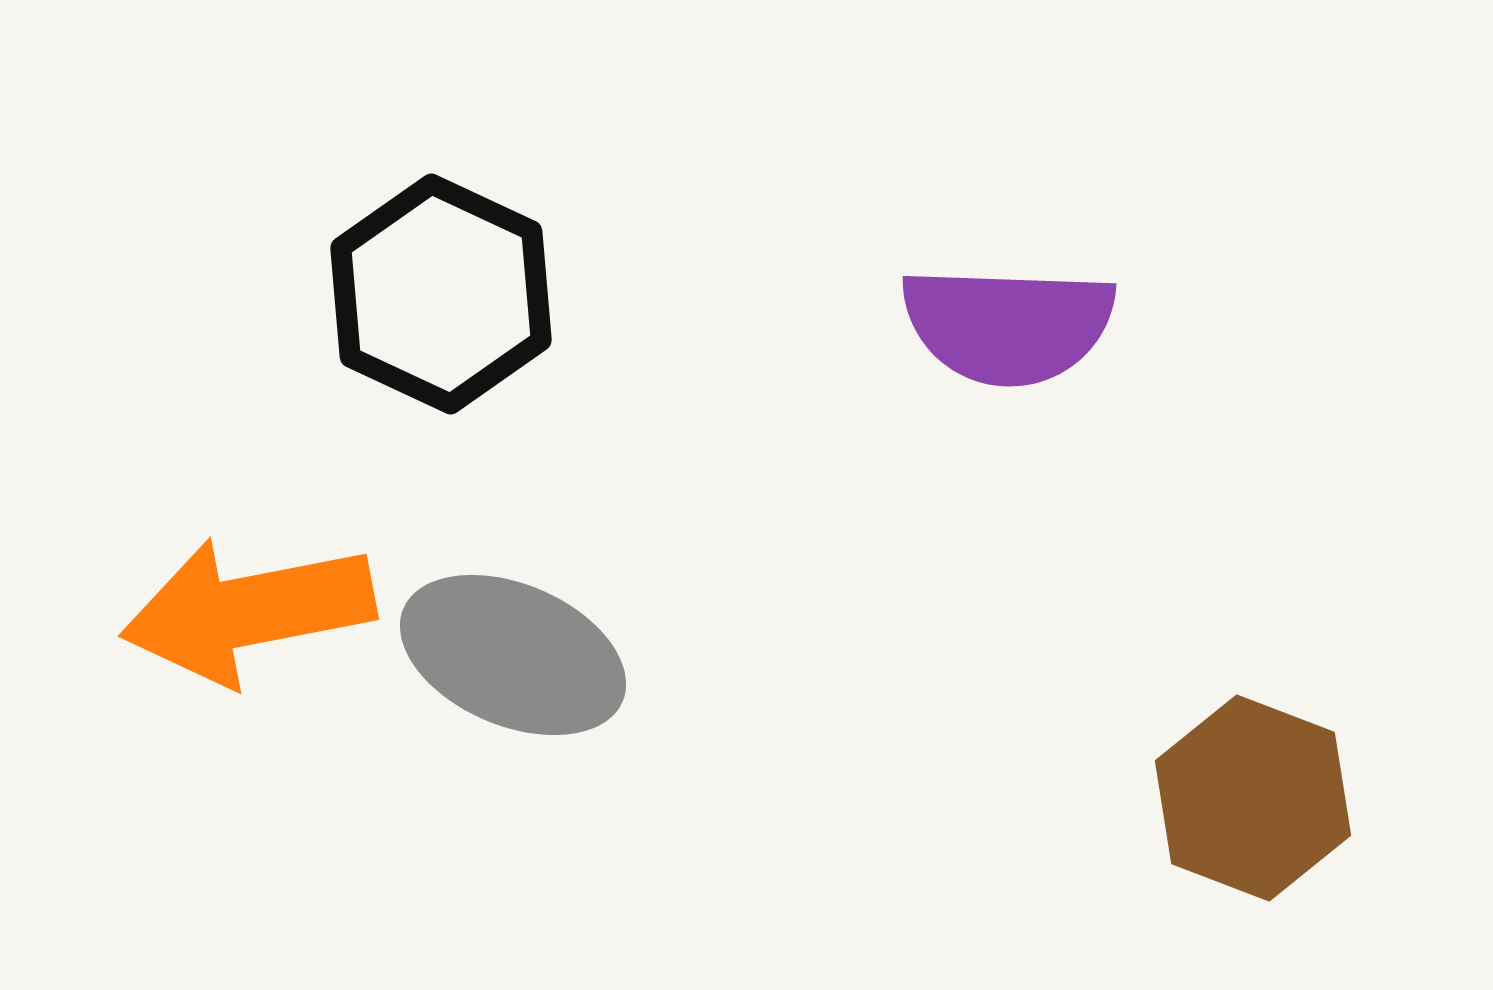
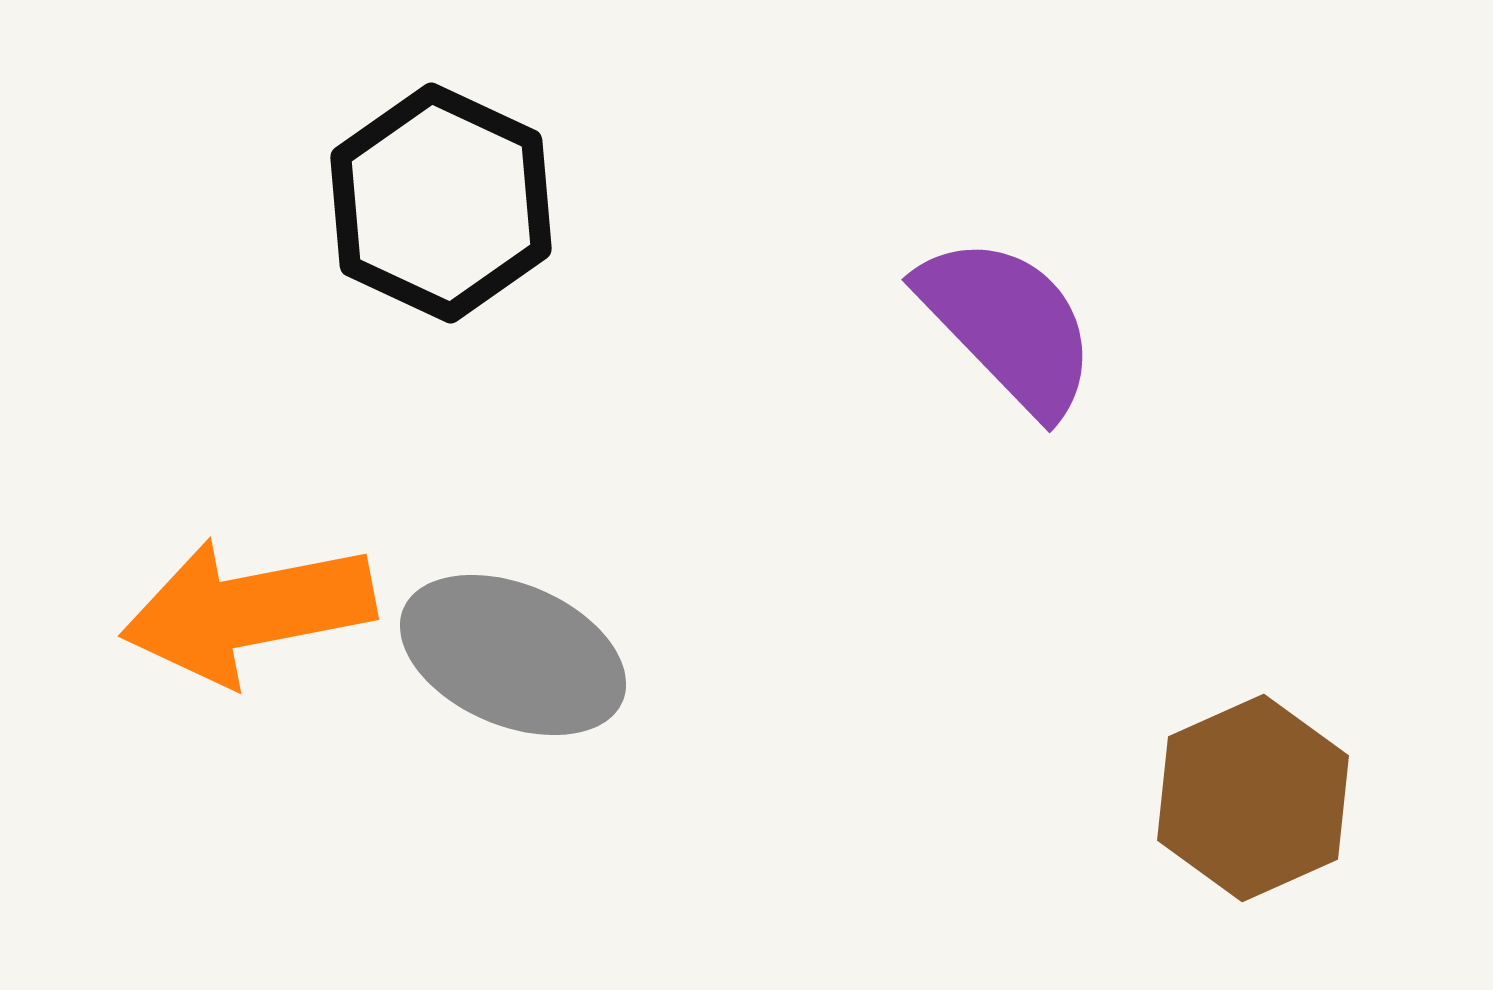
black hexagon: moved 91 px up
purple semicircle: rotated 136 degrees counterclockwise
brown hexagon: rotated 15 degrees clockwise
